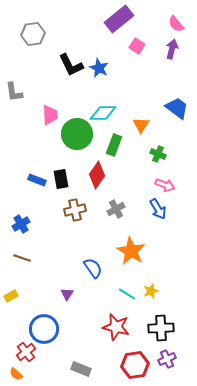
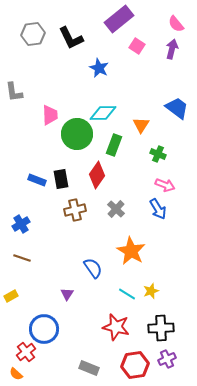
black L-shape: moved 27 px up
gray cross: rotated 18 degrees counterclockwise
gray rectangle: moved 8 px right, 1 px up
